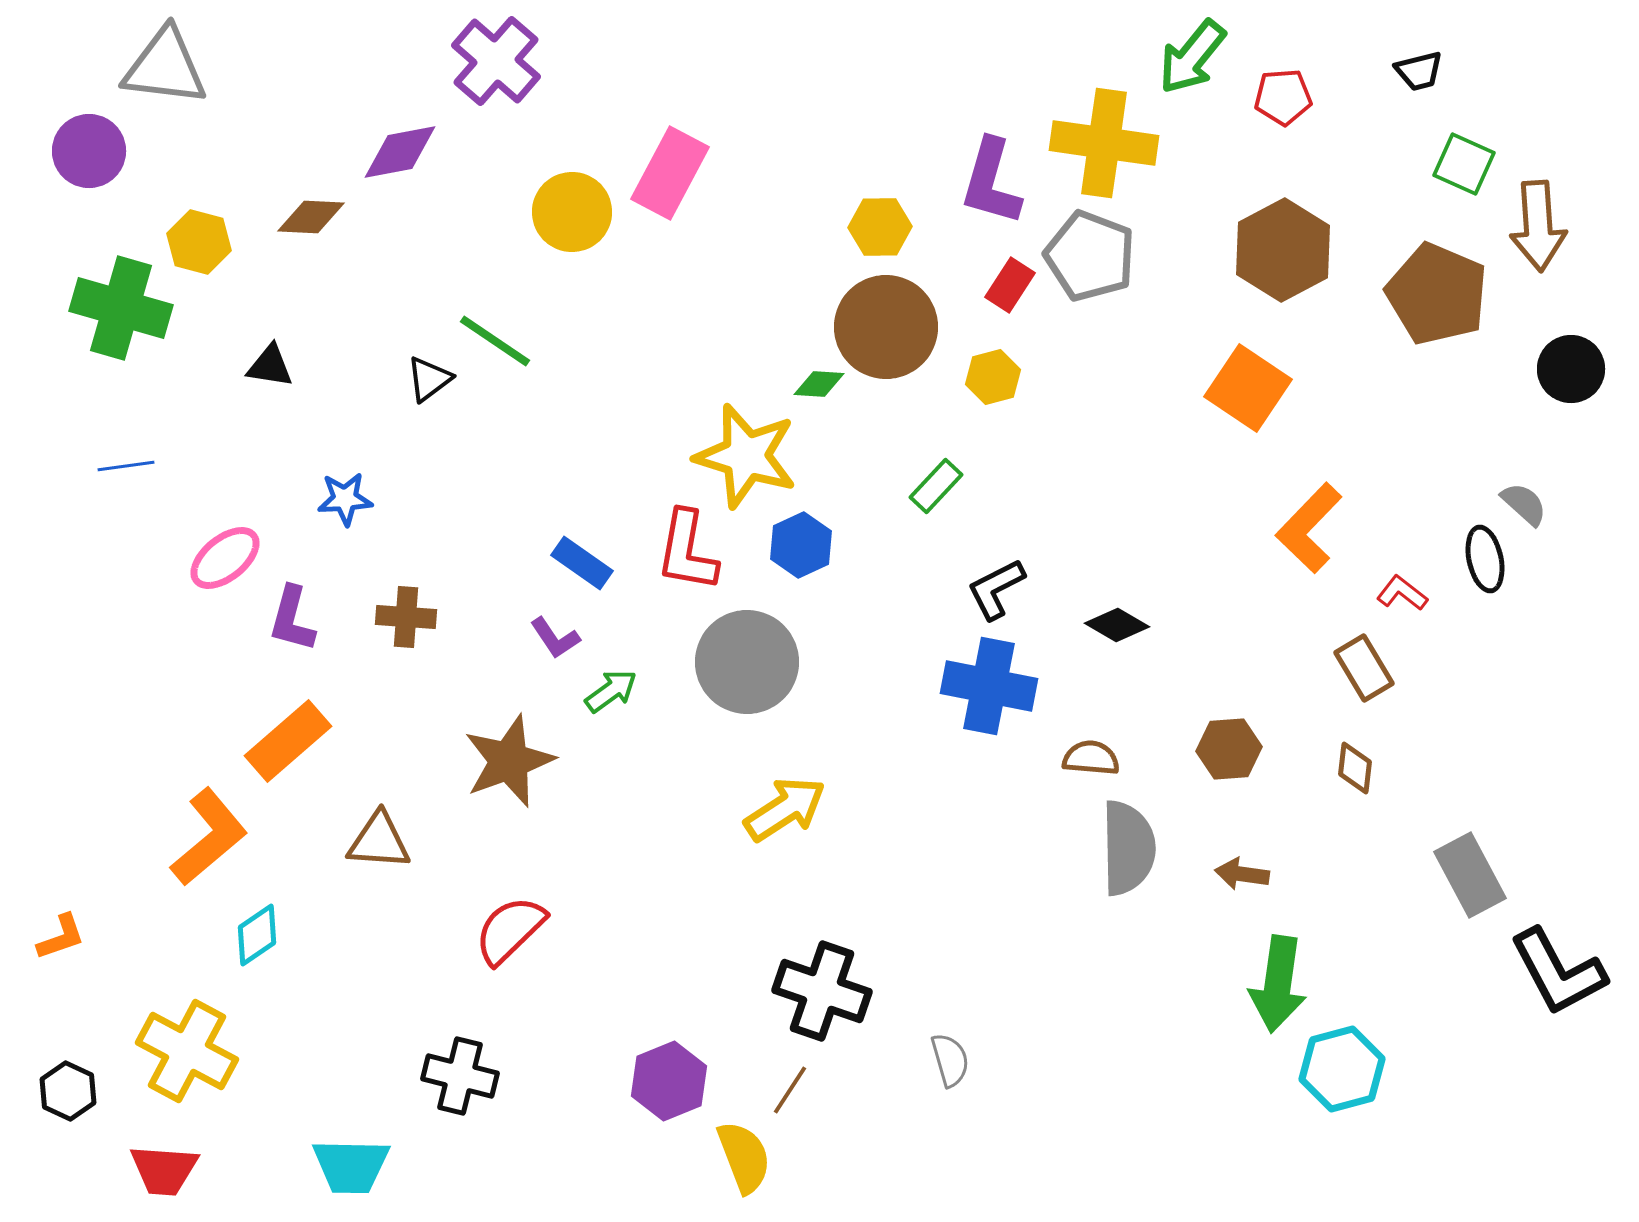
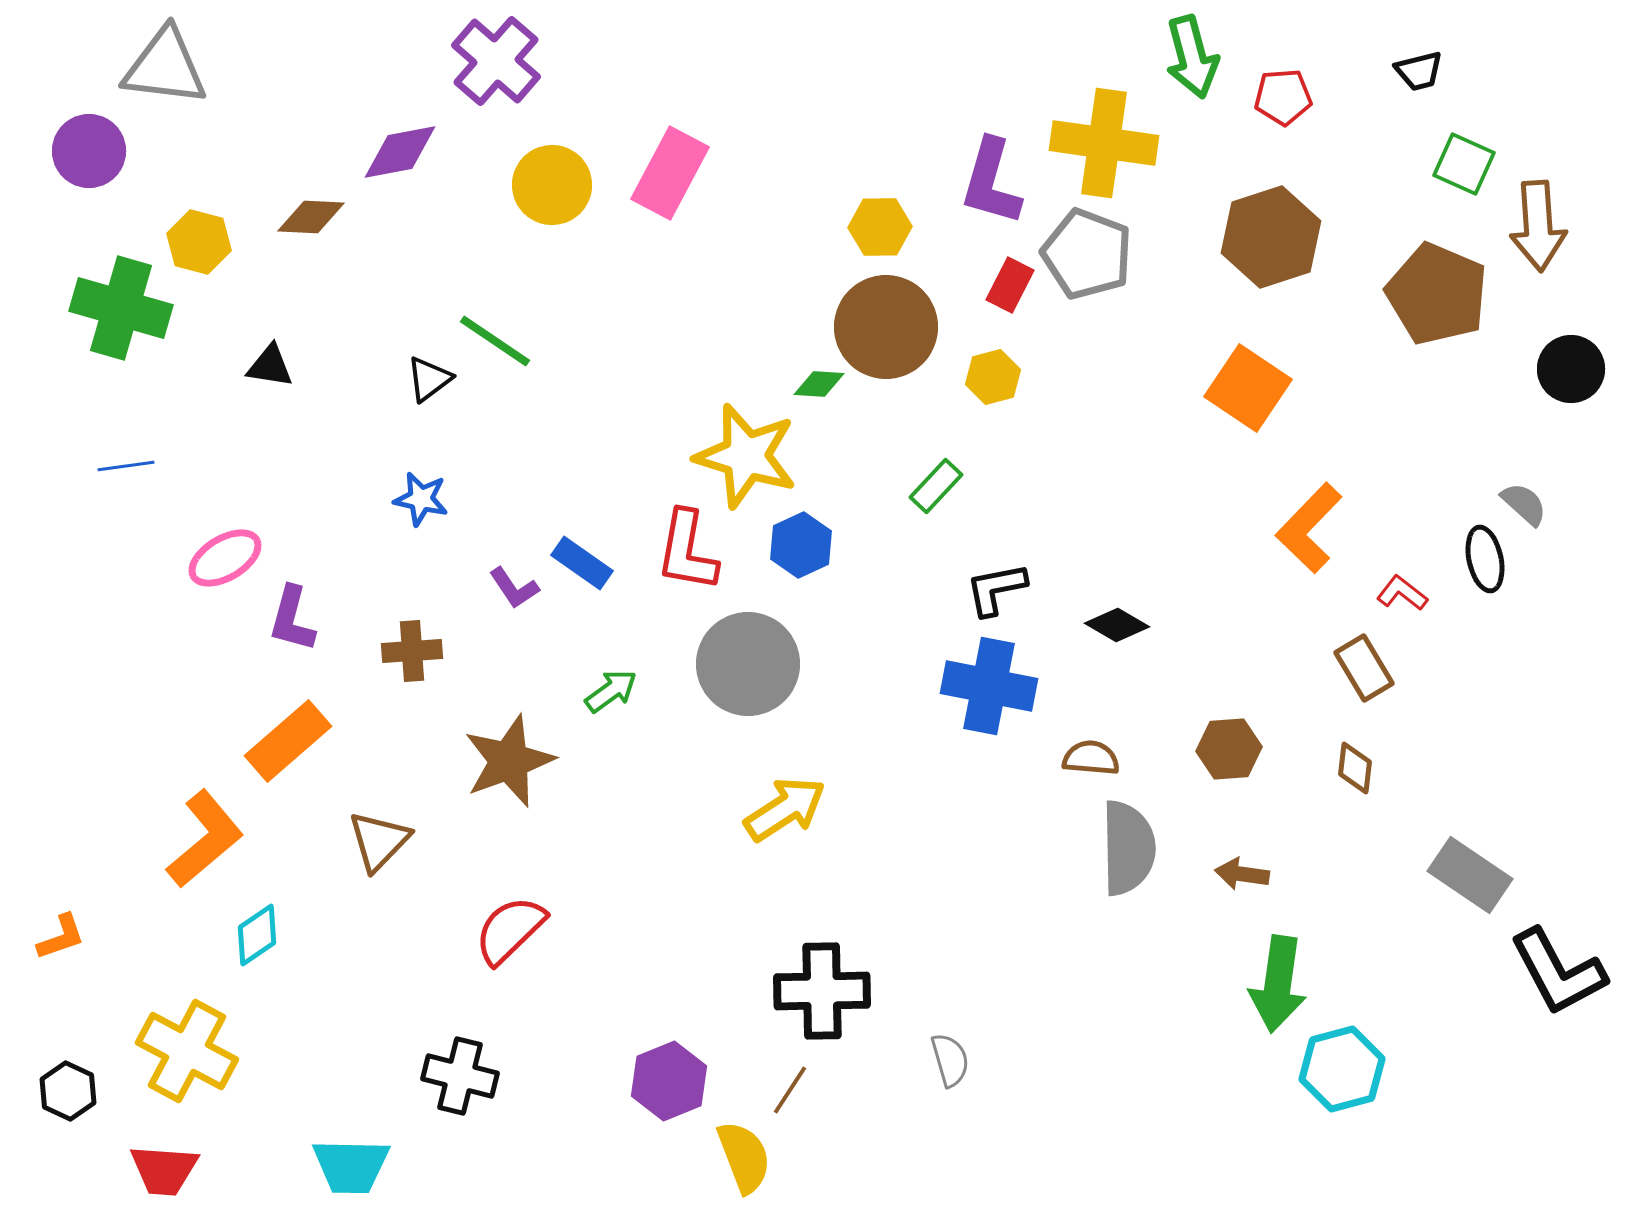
green arrow at (1192, 57): rotated 54 degrees counterclockwise
yellow circle at (572, 212): moved 20 px left, 27 px up
brown hexagon at (1283, 250): moved 12 px left, 13 px up; rotated 10 degrees clockwise
gray pentagon at (1090, 256): moved 3 px left, 2 px up
red rectangle at (1010, 285): rotated 6 degrees counterclockwise
blue star at (345, 499): moved 76 px right; rotated 16 degrees clockwise
pink ellipse at (225, 558): rotated 8 degrees clockwise
black L-shape at (996, 589): rotated 16 degrees clockwise
brown cross at (406, 617): moved 6 px right, 34 px down; rotated 8 degrees counterclockwise
purple L-shape at (555, 638): moved 41 px left, 50 px up
gray circle at (747, 662): moved 1 px right, 2 px down
orange L-shape at (209, 837): moved 4 px left, 2 px down
brown triangle at (379, 841): rotated 50 degrees counterclockwise
gray rectangle at (1470, 875): rotated 28 degrees counterclockwise
black cross at (822, 991): rotated 20 degrees counterclockwise
